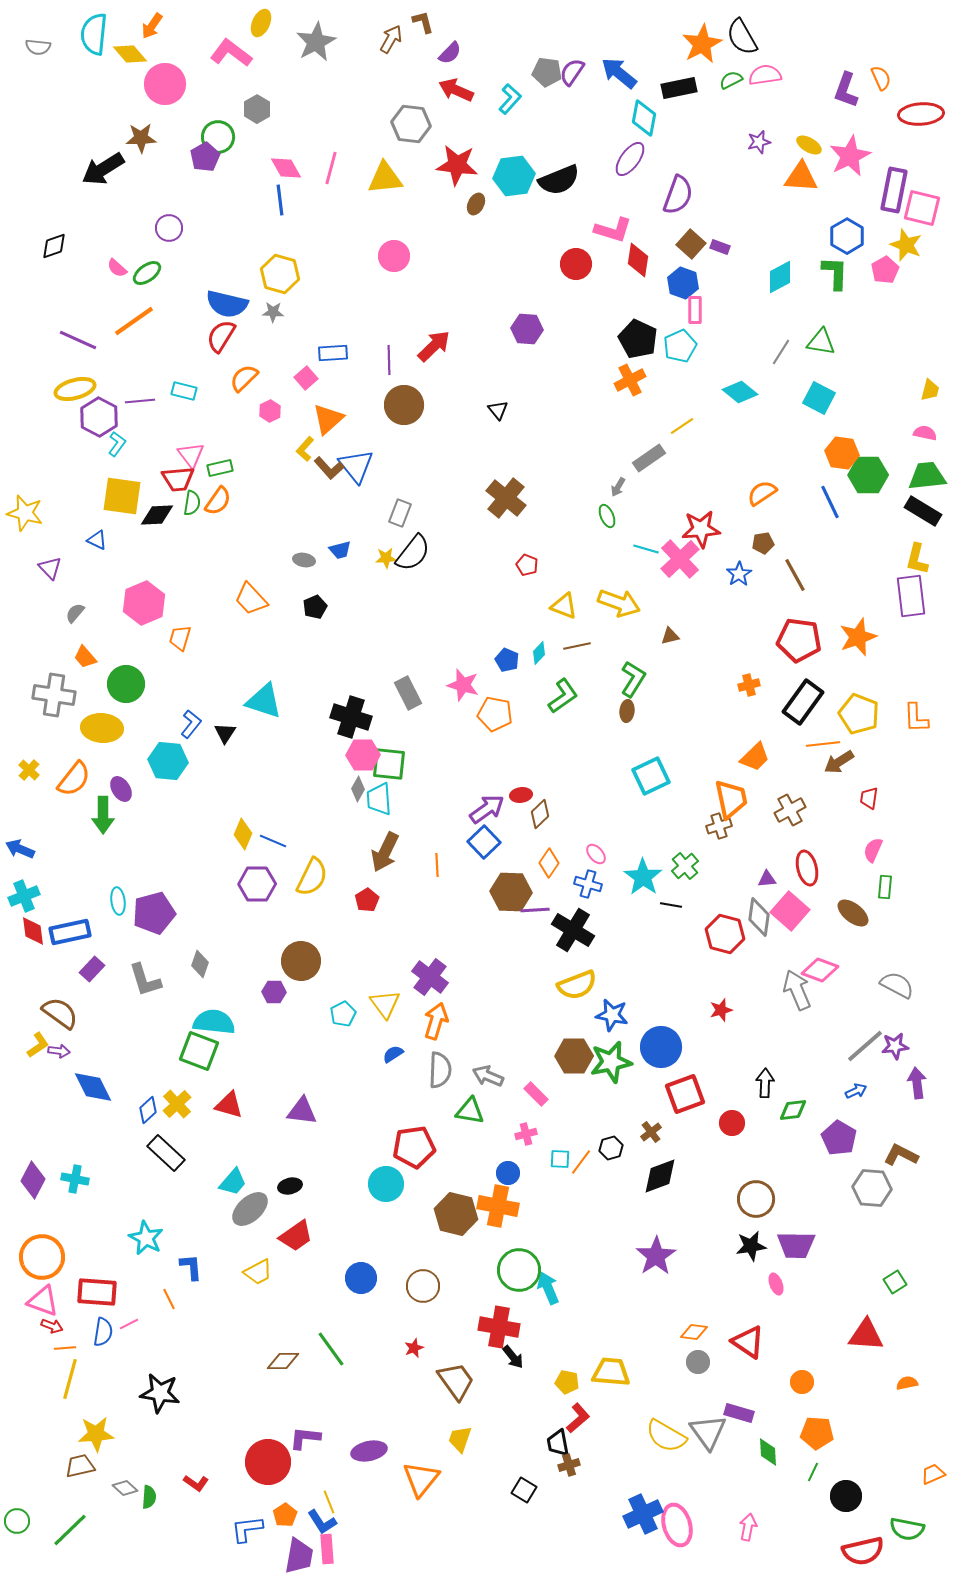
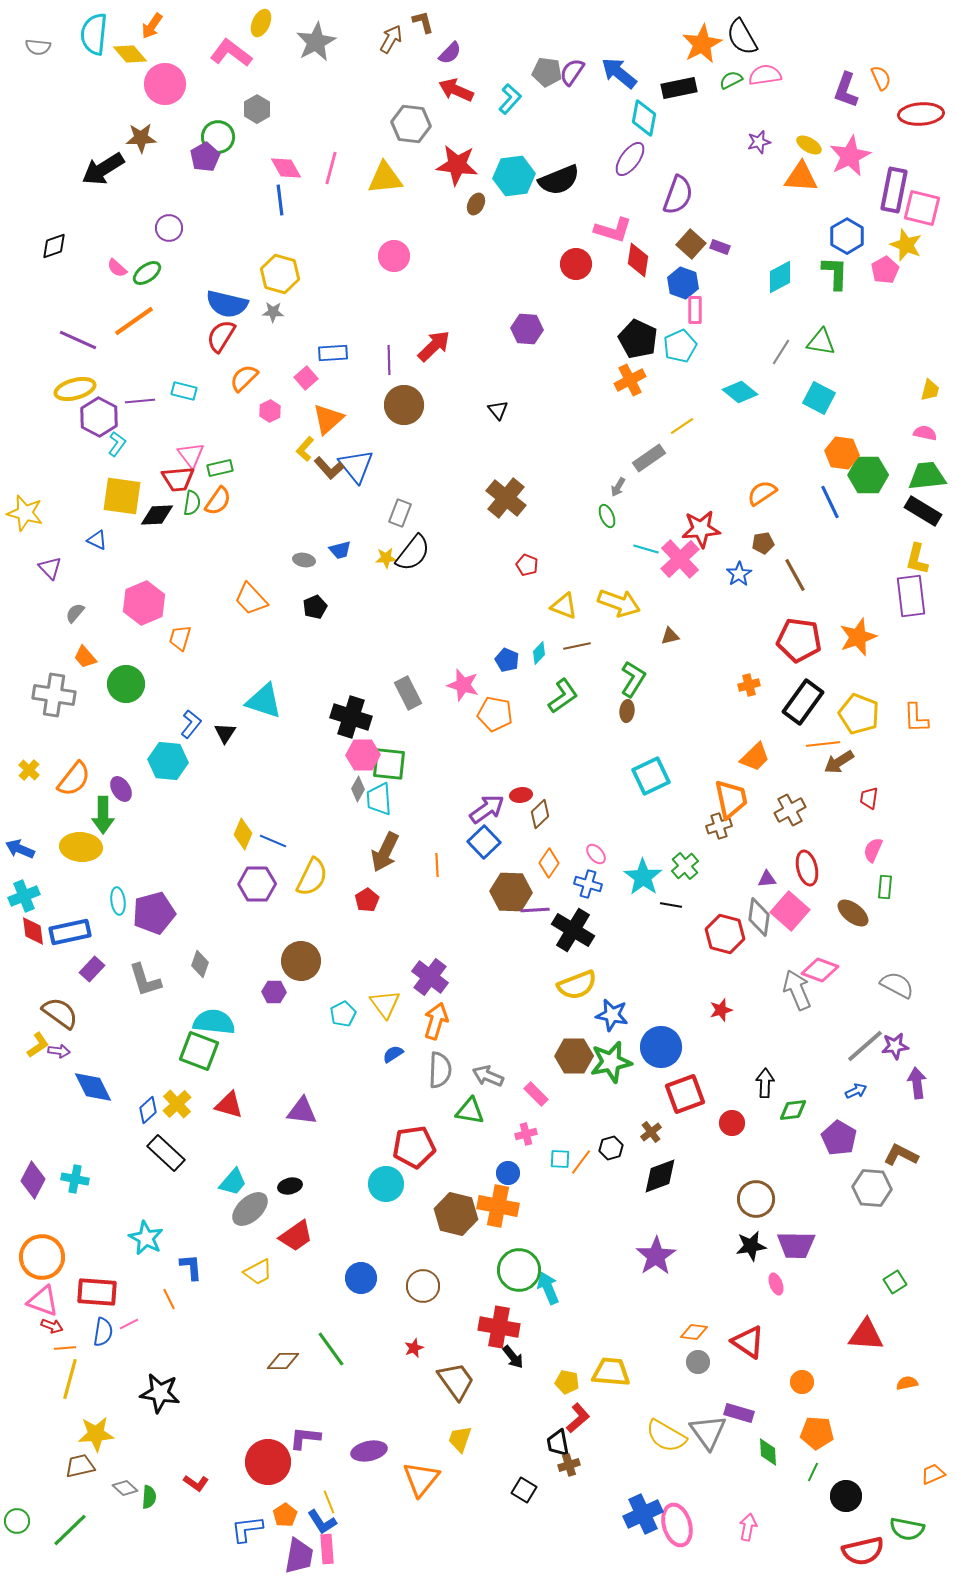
yellow ellipse at (102, 728): moved 21 px left, 119 px down
